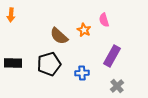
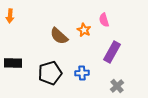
orange arrow: moved 1 px left, 1 px down
purple rectangle: moved 4 px up
black pentagon: moved 1 px right, 9 px down
